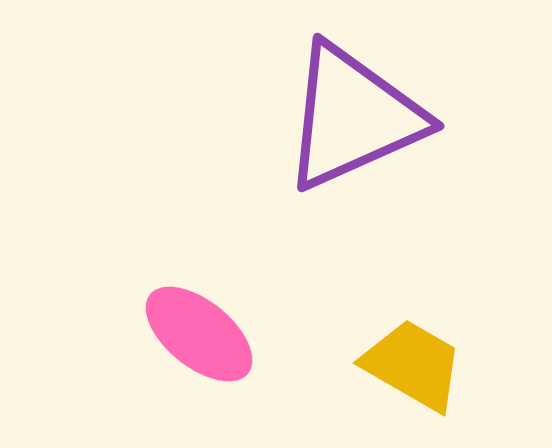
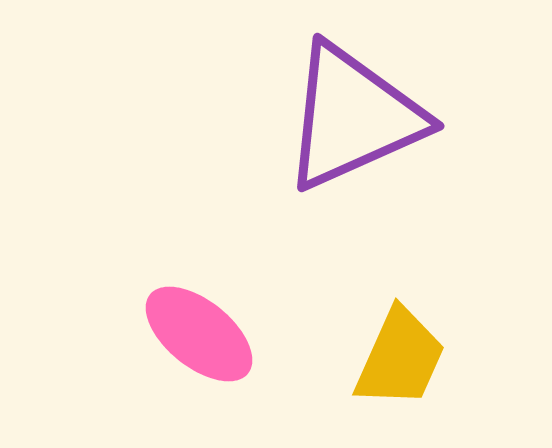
yellow trapezoid: moved 13 px left, 7 px up; rotated 84 degrees clockwise
